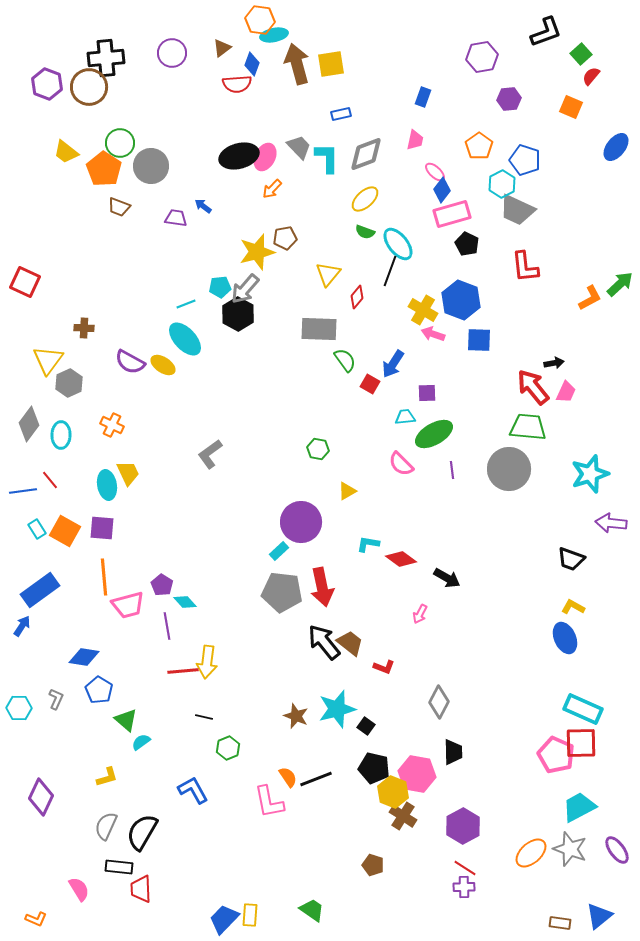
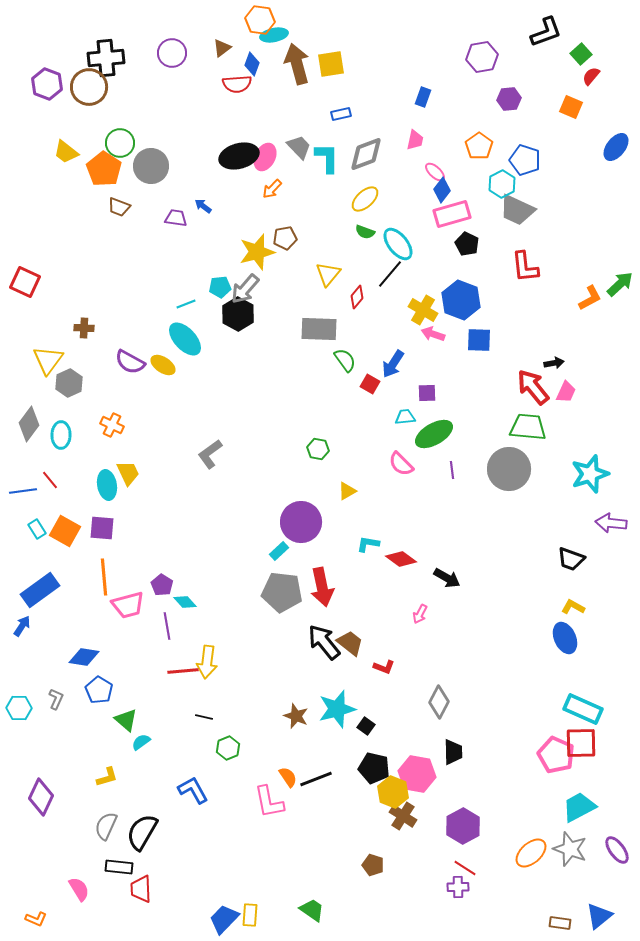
black line at (390, 271): moved 3 px down; rotated 20 degrees clockwise
purple cross at (464, 887): moved 6 px left
